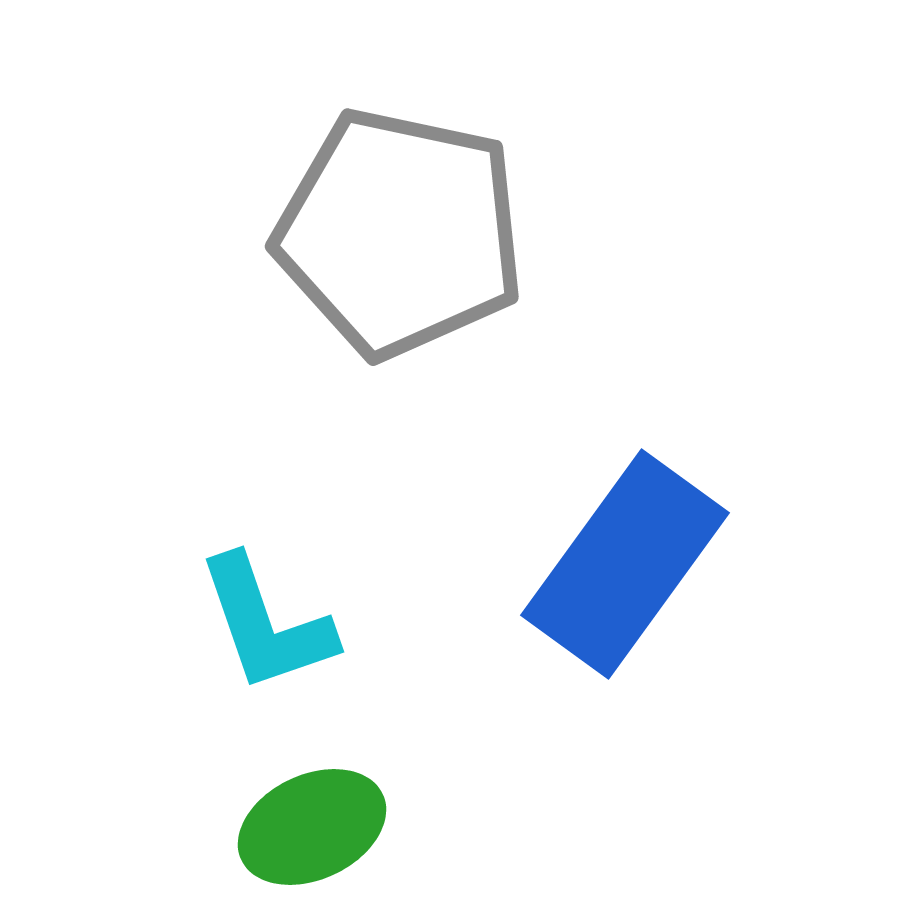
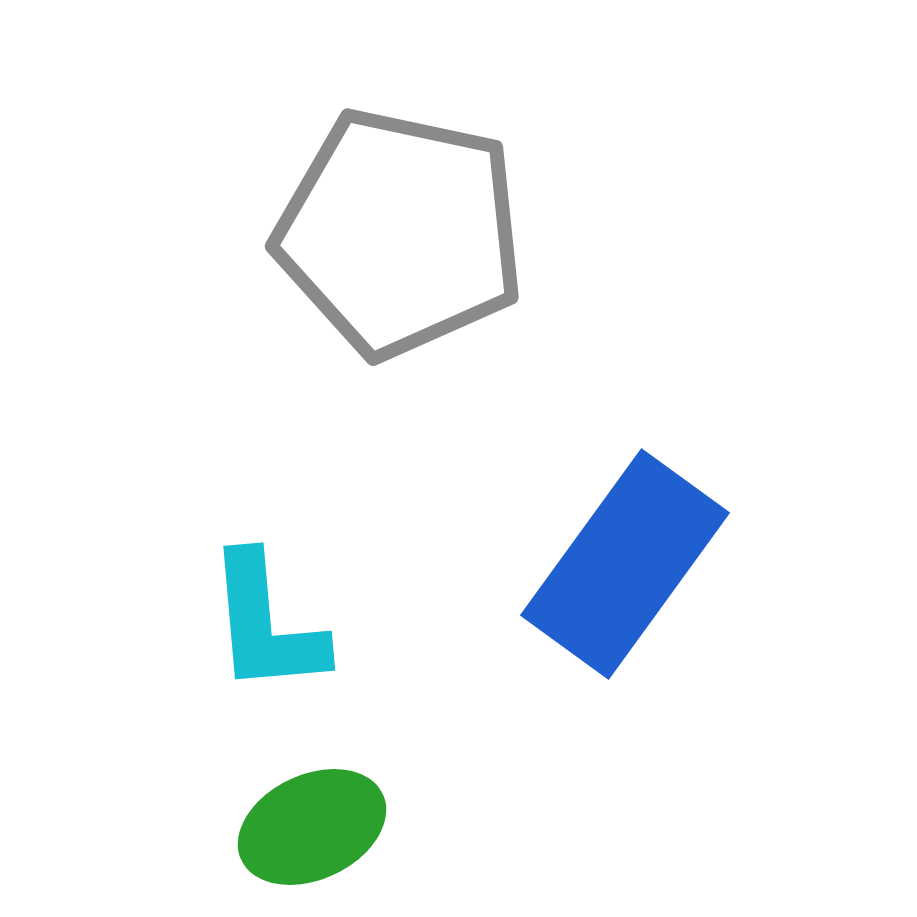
cyan L-shape: rotated 14 degrees clockwise
